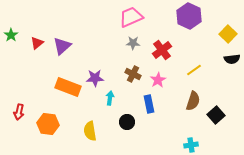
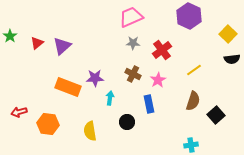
green star: moved 1 px left, 1 px down
red arrow: rotated 63 degrees clockwise
